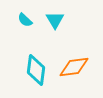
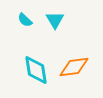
cyan diamond: rotated 16 degrees counterclockwise
